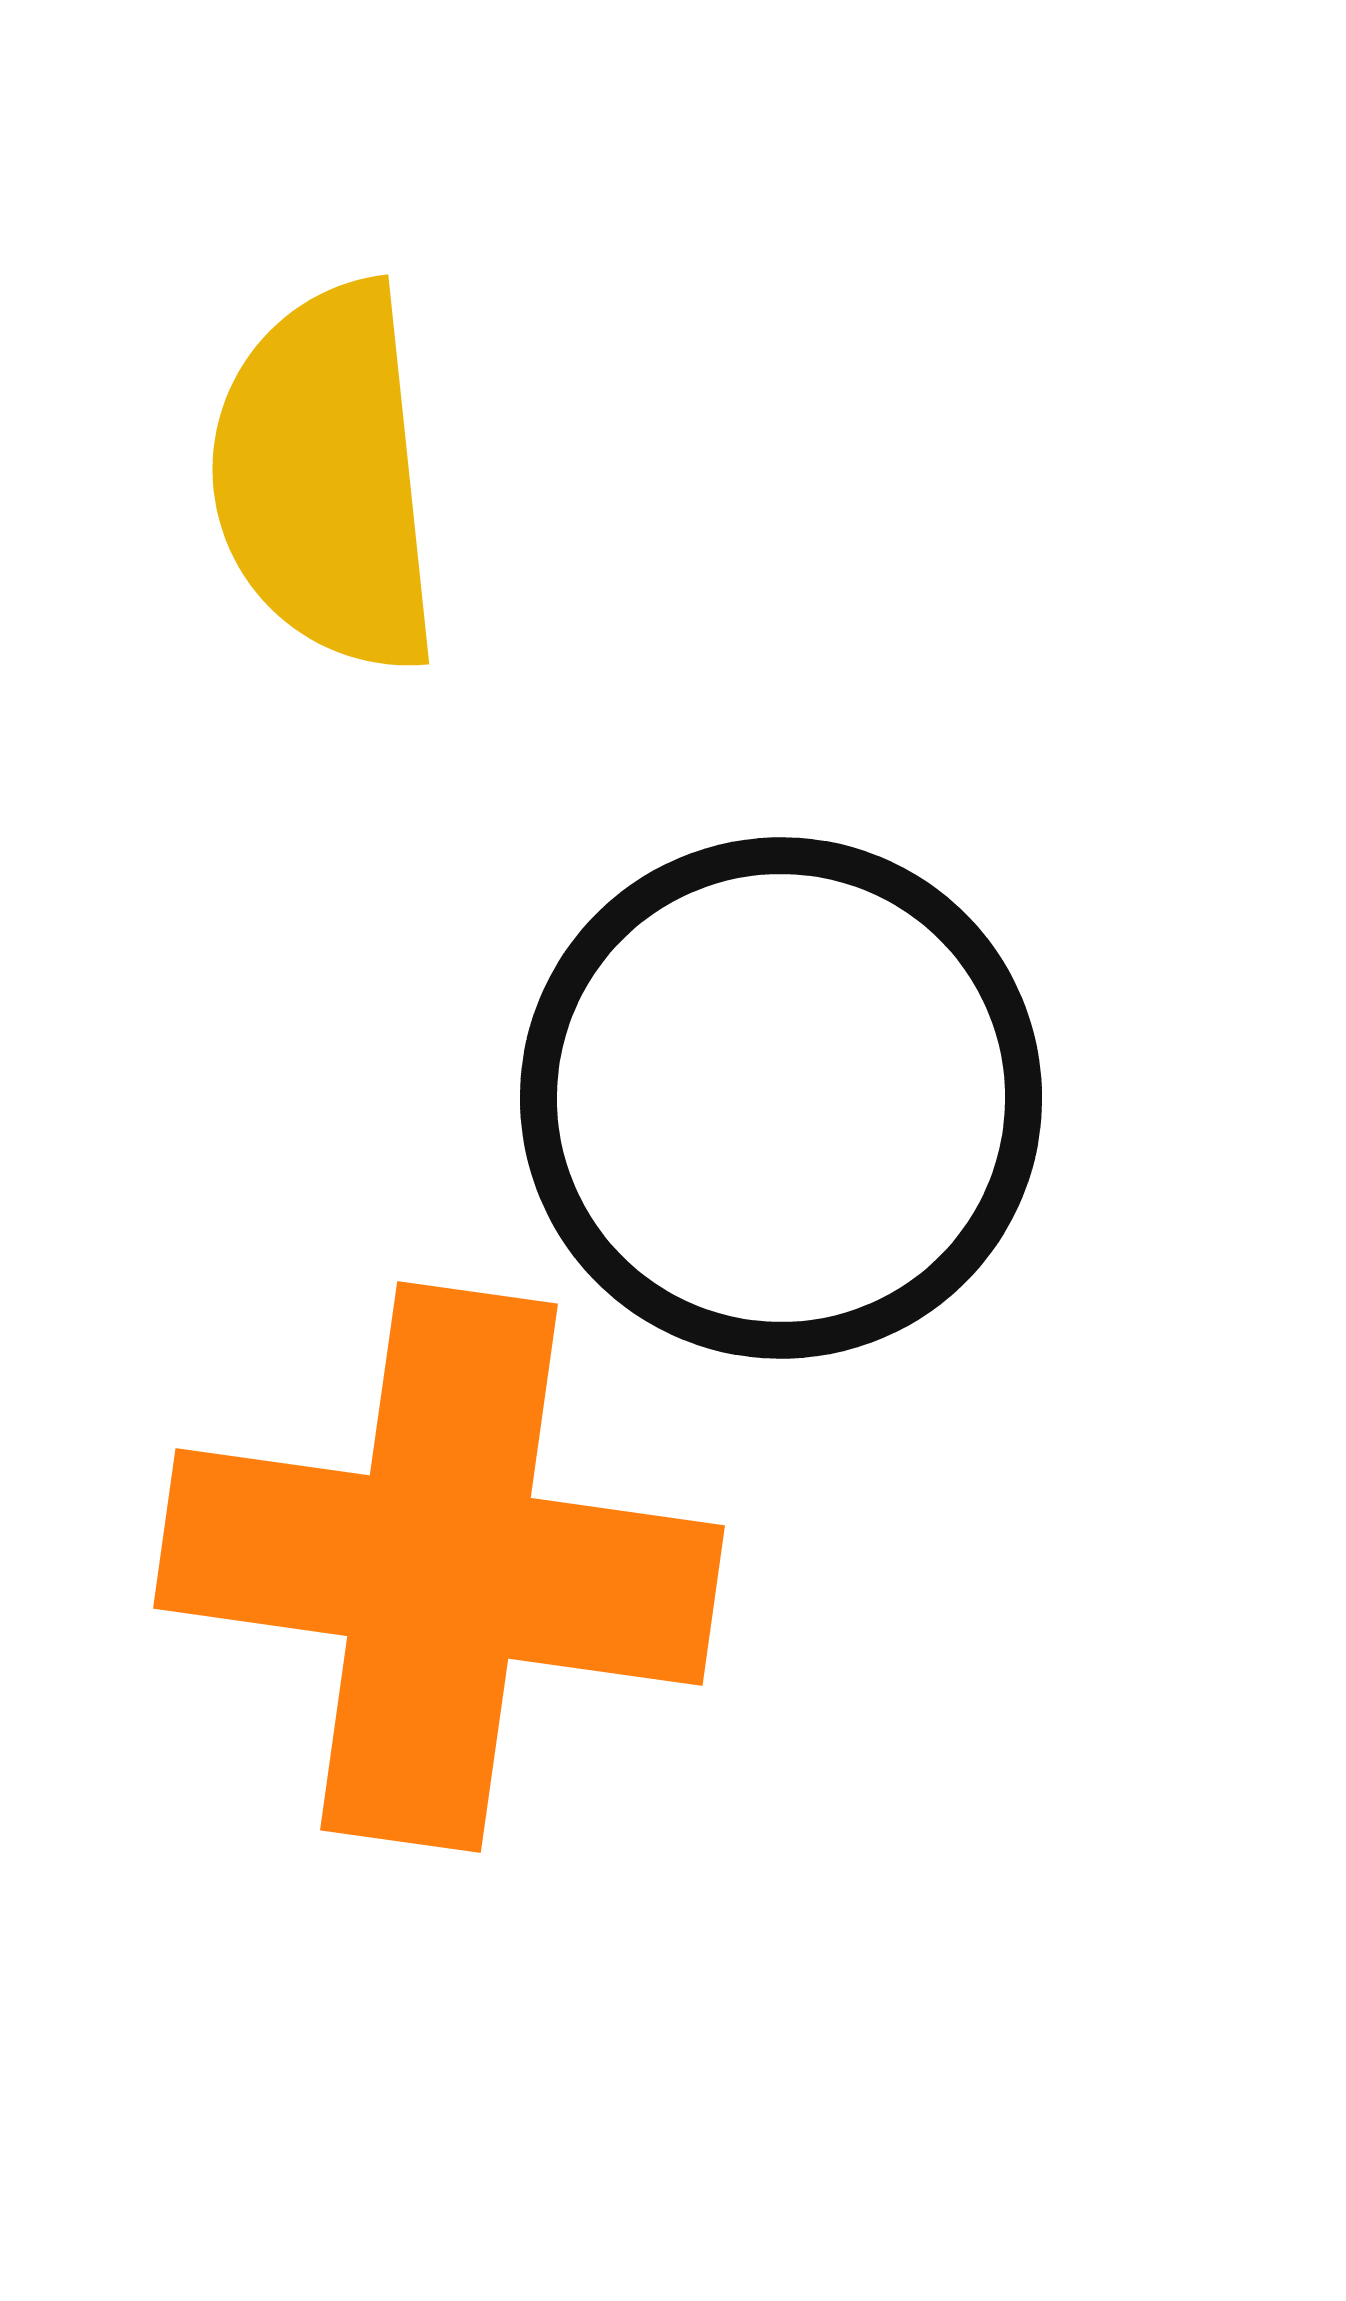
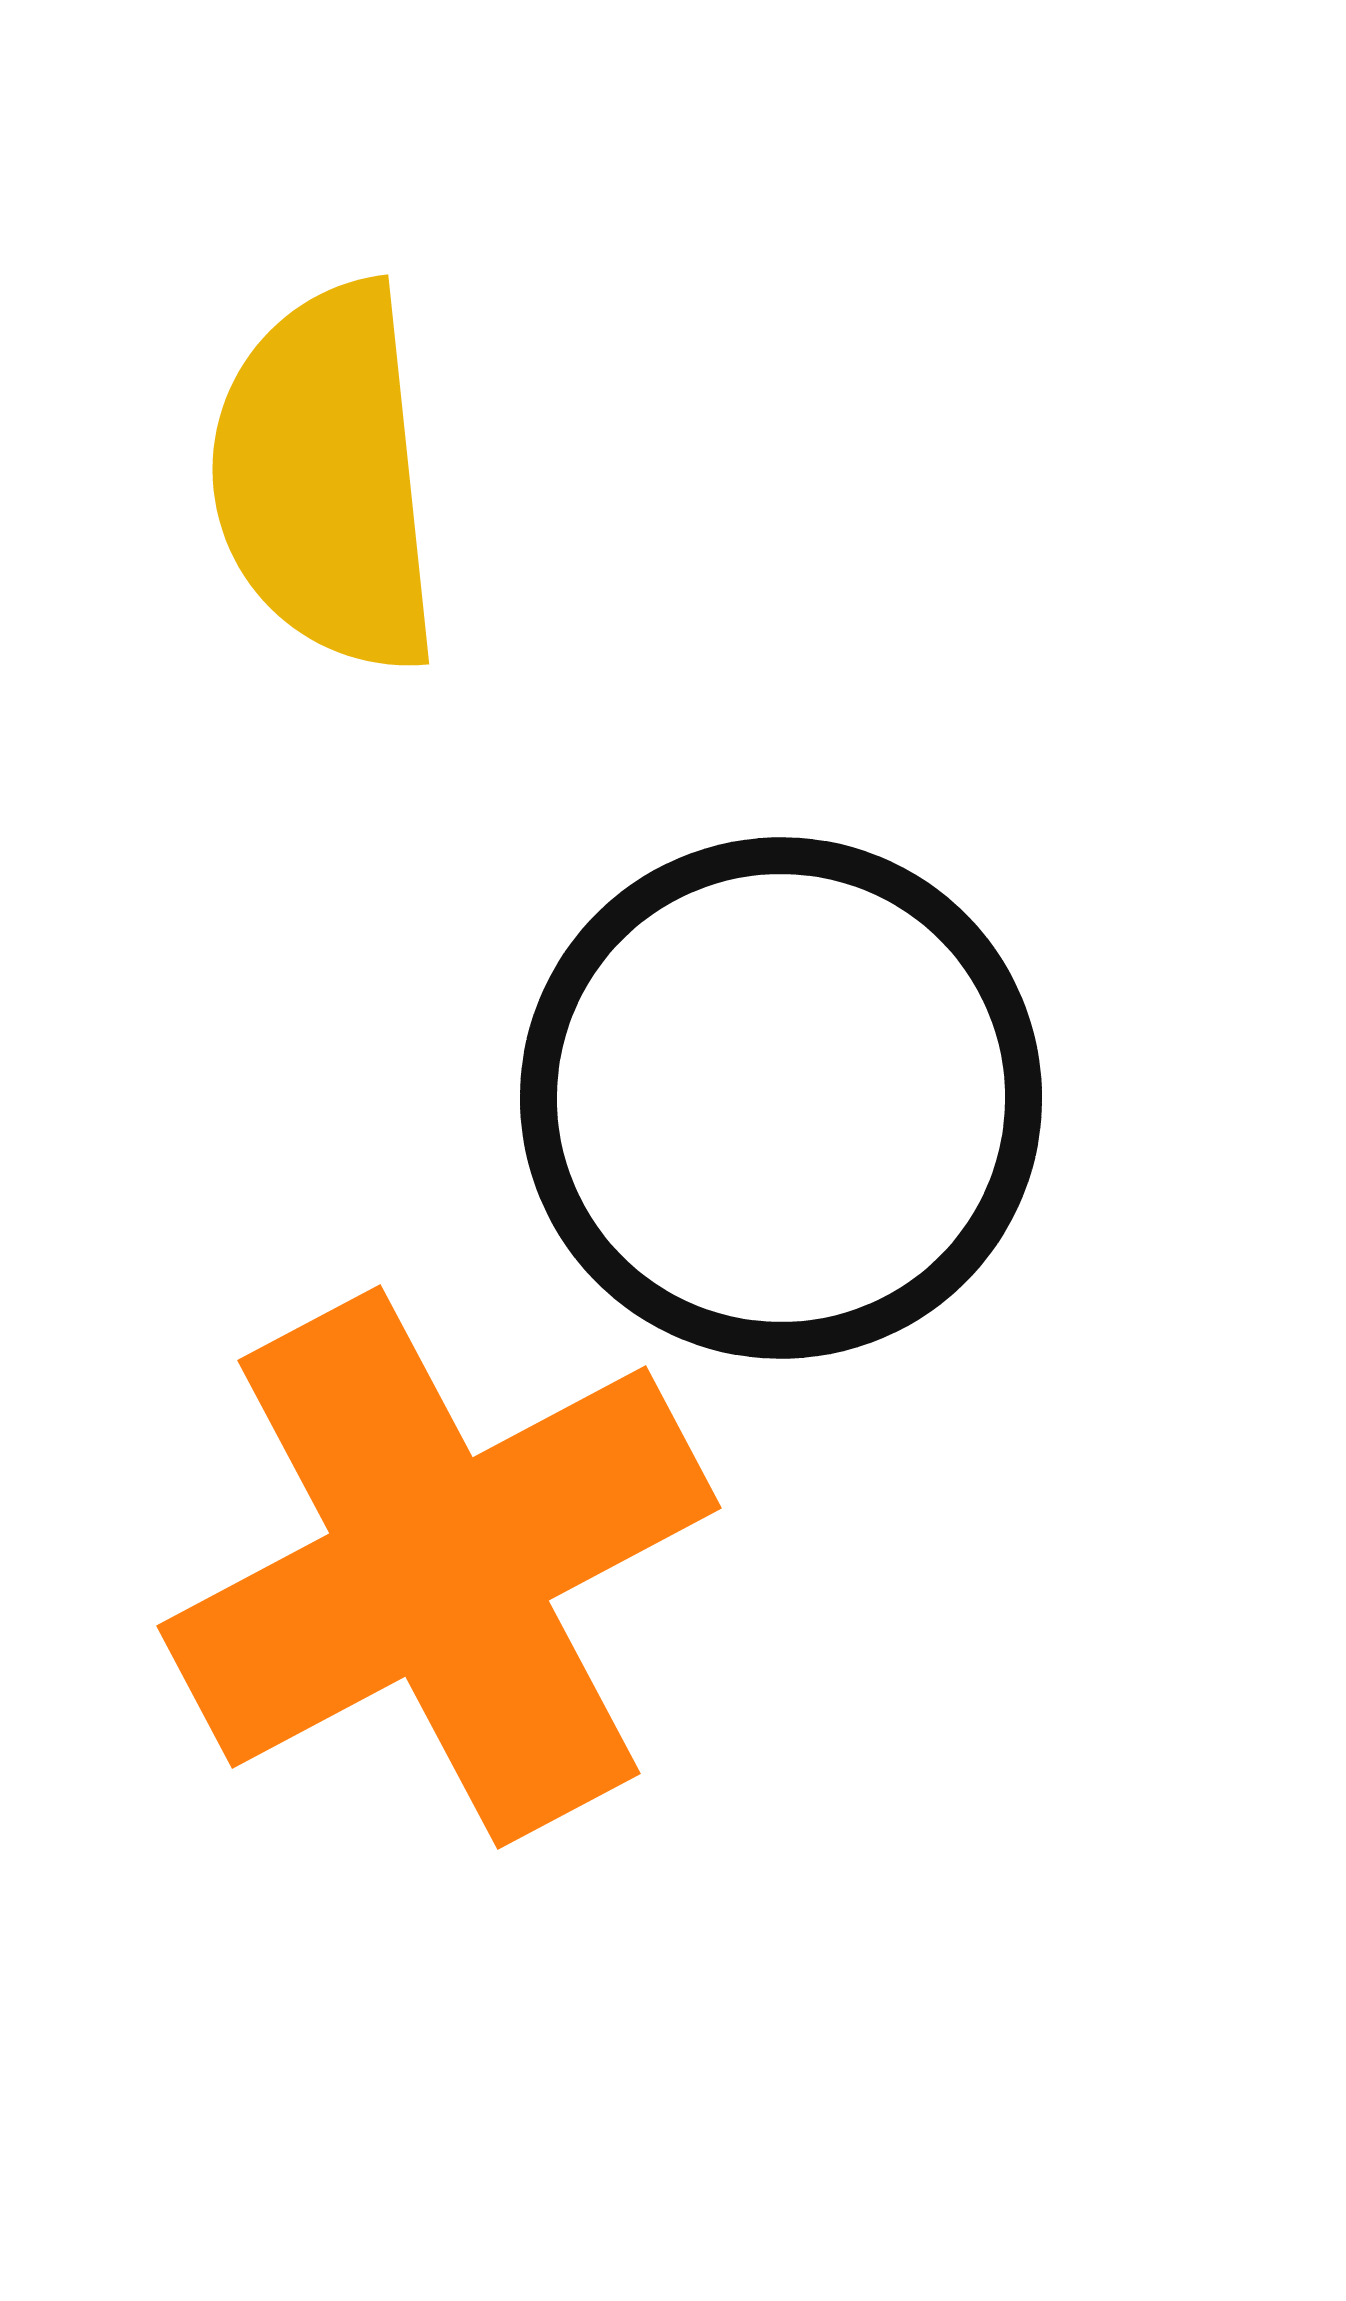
orange cross: rotated 36 degrees counterclockwise
